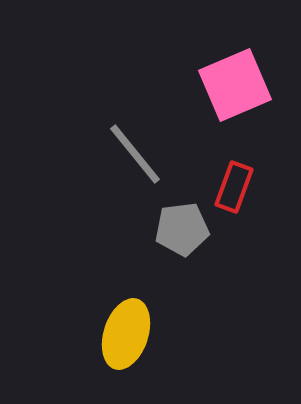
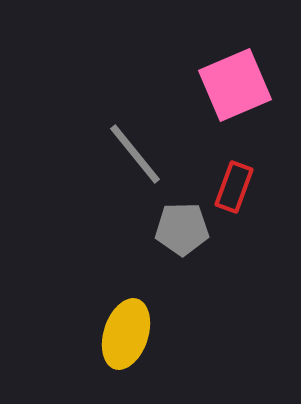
gray pentagon: rotated 6 degrees clockwise
